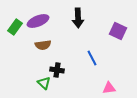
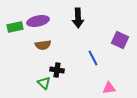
purple ellipse: rotated 10 degrees clockwise
green rectangle: rotated 42 degrees clockwise
purple square: moved 2 px right, 9 px down
blue line: moved 1 px right
